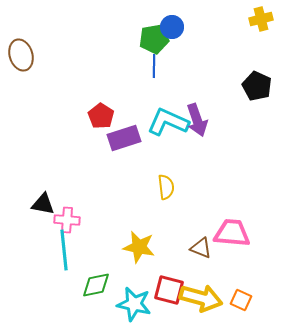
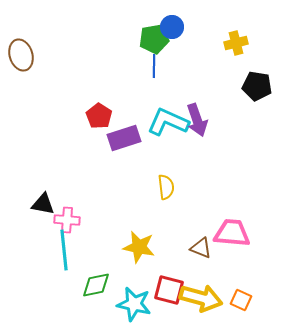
yellow cross: moved 25 px left, 24 px down
black pentagon: rotated 16 degrees counterclockwise
red pentagon: moved 2 px left
